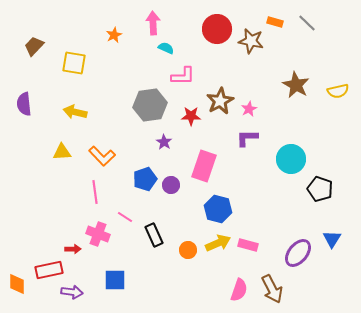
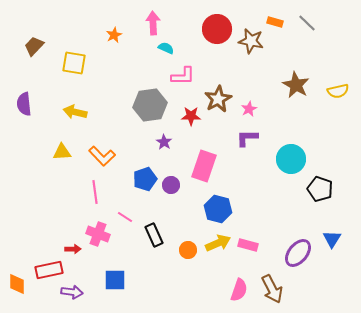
brown star at (220, 101): moved 2 px left, 2 px up
